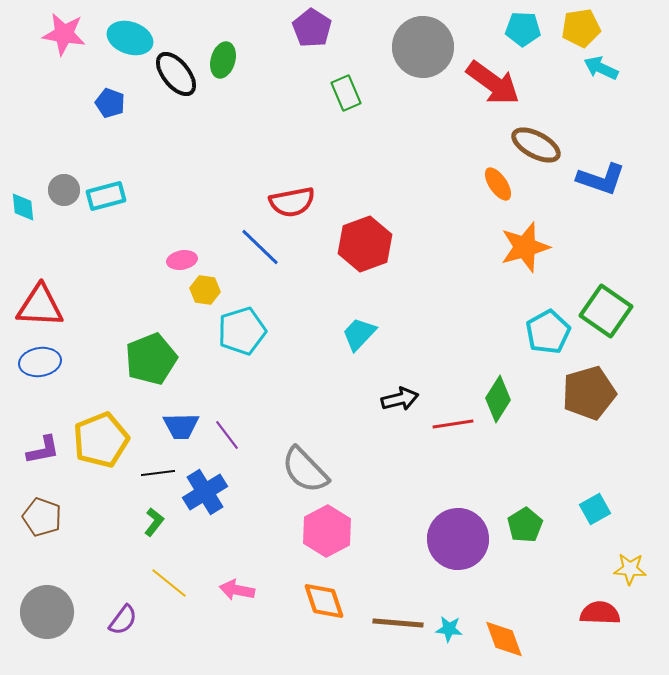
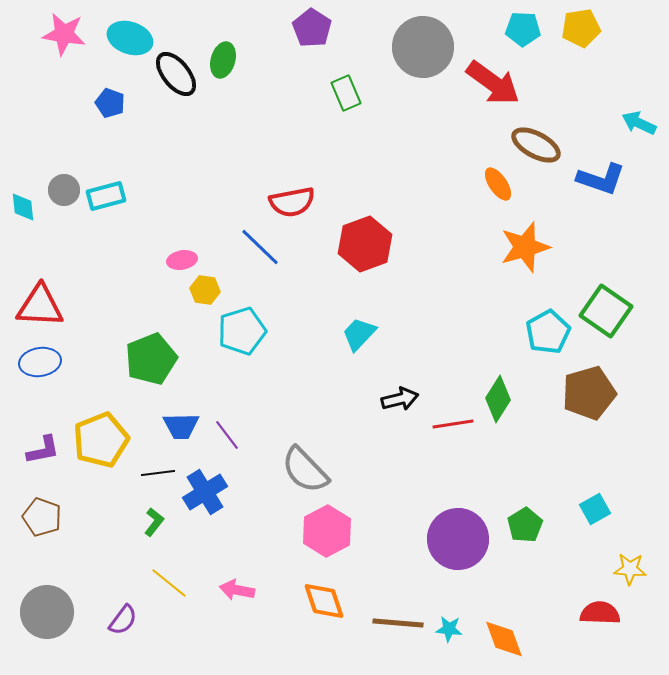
cyan arrow at (601, 68): moved 38 px right, 55 px down
